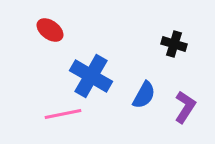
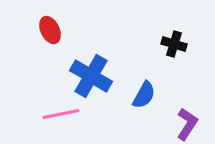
red ellipse: rotated 28 degrees clockwise
purple L-shape: moved 2 px right, 17 px down
pink line: moved 2 px left
